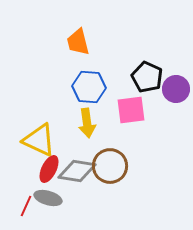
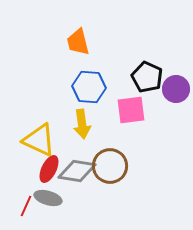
yellow arrow: moved 5 px left, 1 px down
